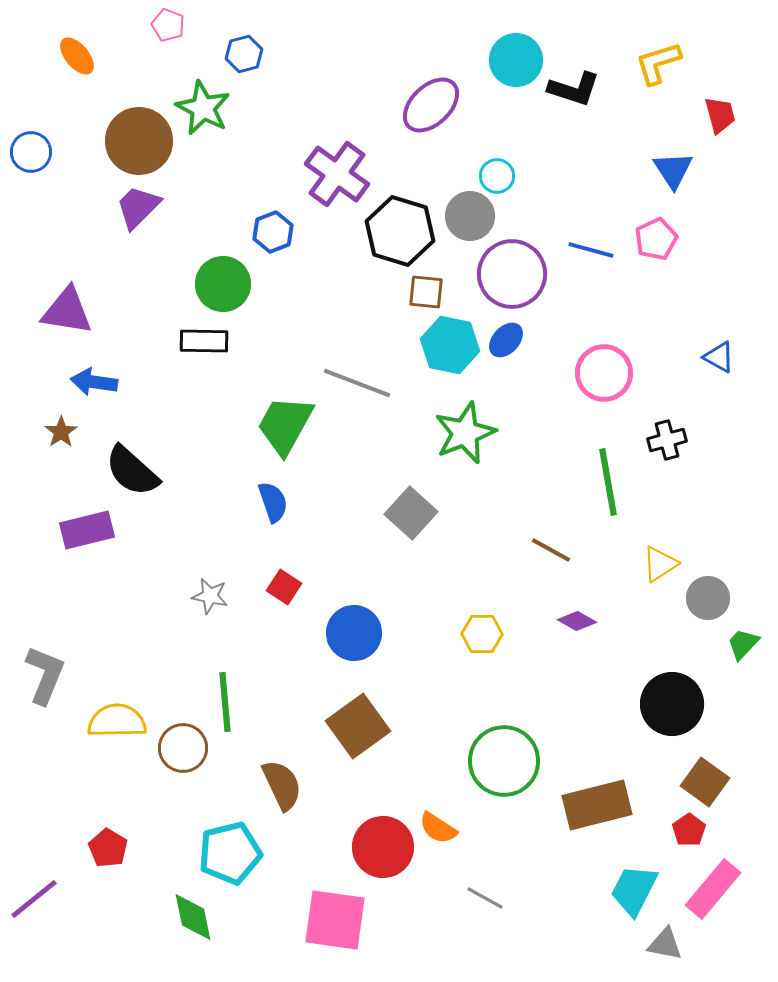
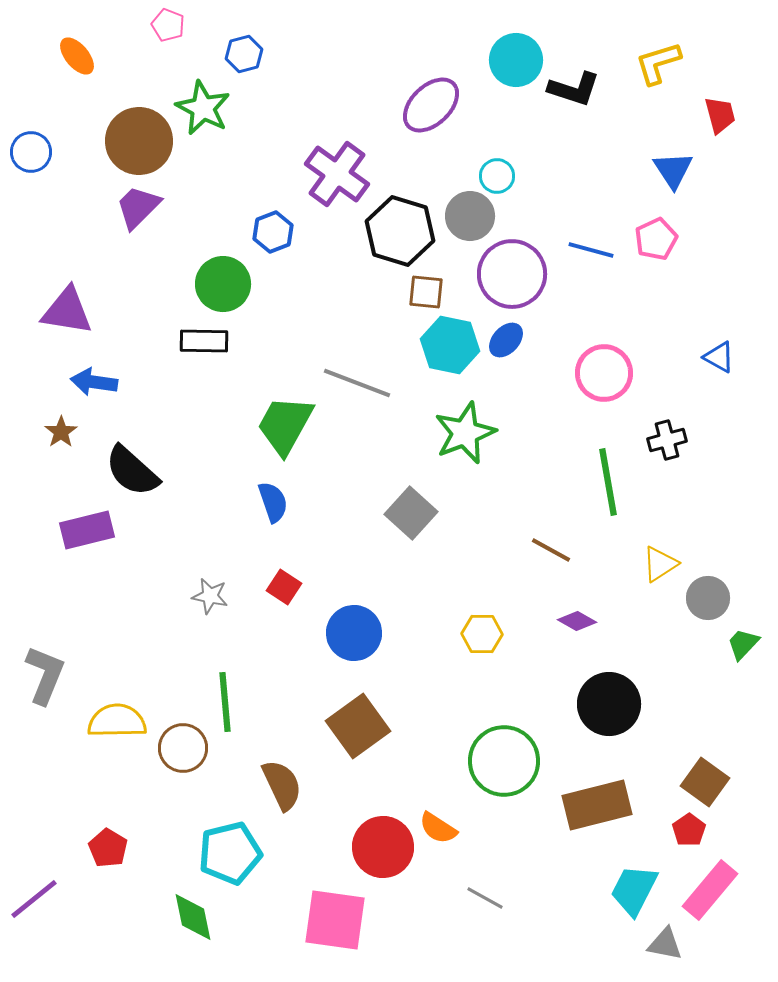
black circle at (672, 704): moved 63 px left
pink rectangle at (713, 889): moved 3 px left, 1 px down
